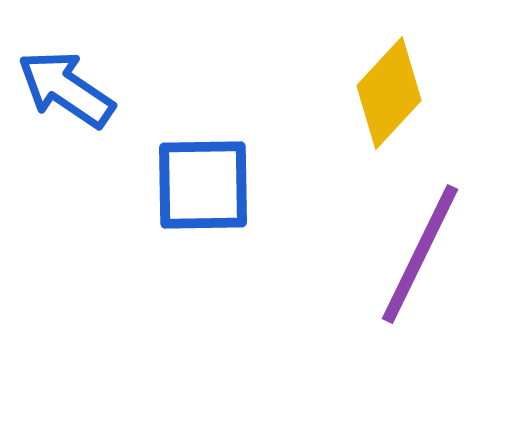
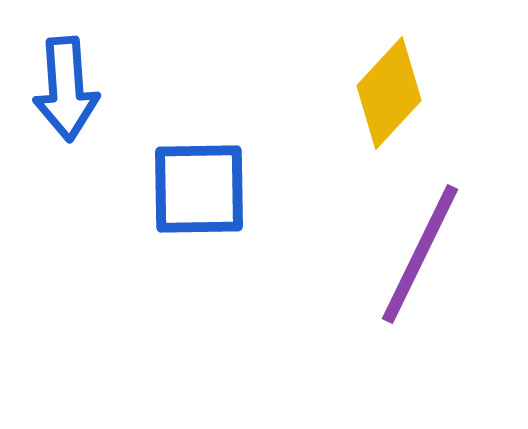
blue arrow: rotated 128 degrees counterclockwise
blue square: moved 4 px left, 4 px down
